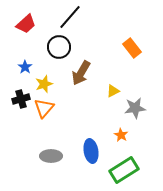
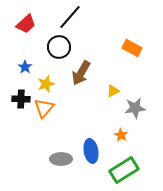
orange rectangle: rotated 24 degrees counterclockwise
yellow star: moved 2 px right
black cross: rotated 18 degrees clockwise
gray ellipse: moved 10 px right, 3 px down
